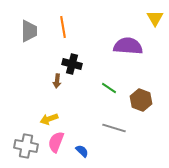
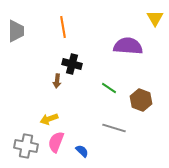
gray trapezoid: moved 13 px left
